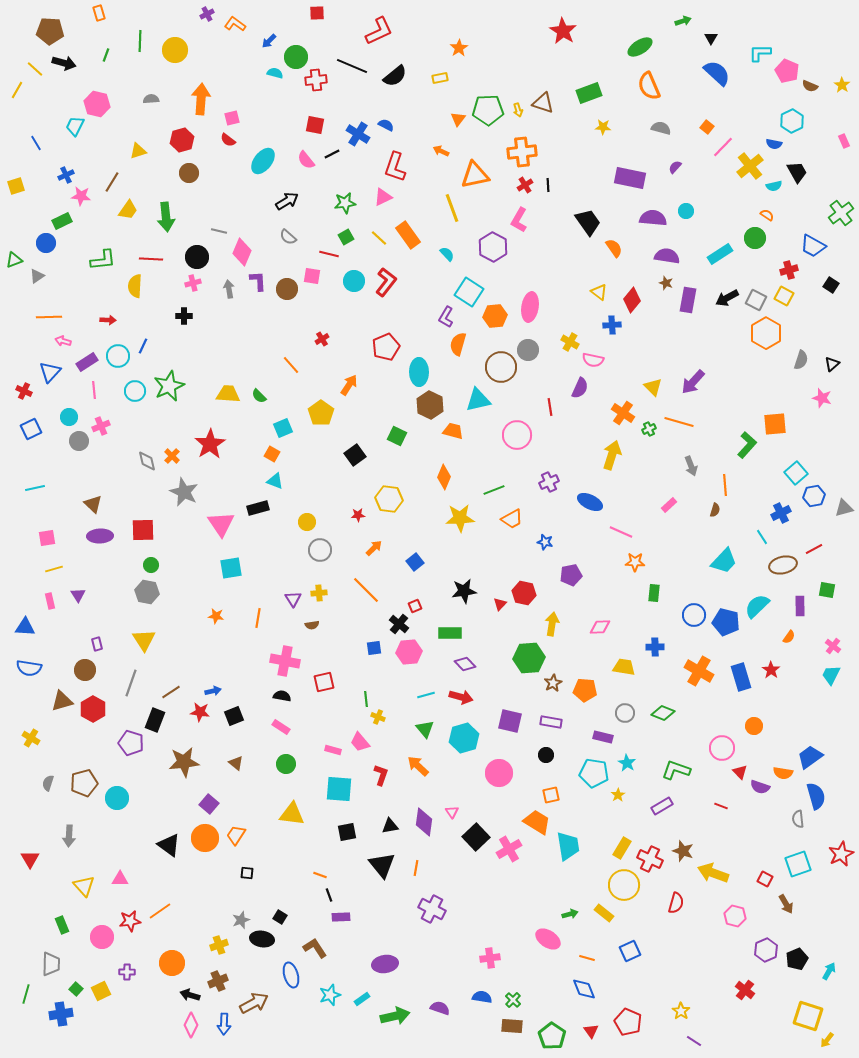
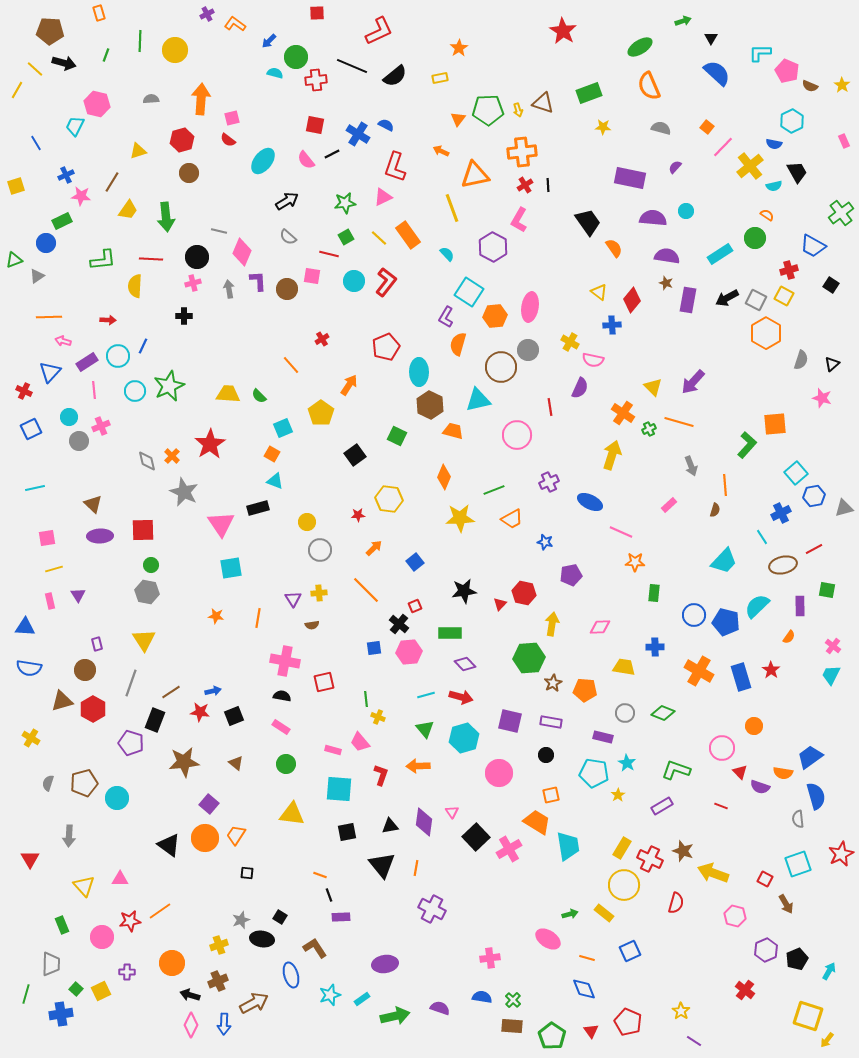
orange arrow at (418, 766): rotated 45 degrees counterclockwise
